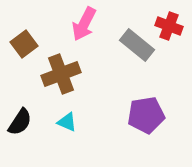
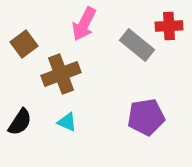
red cross: rotated 24 degrees counterclockwise
purple pentagon: moved 2 px down
